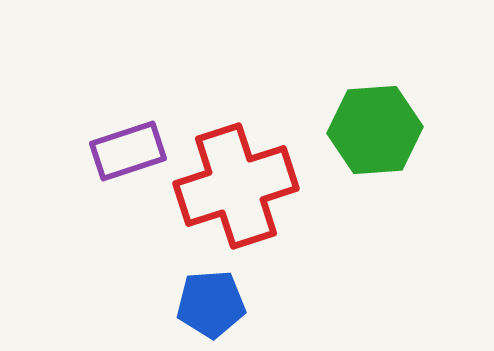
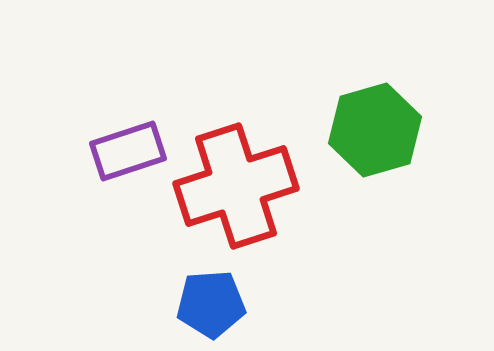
green hexagon: rotated 12 degrees counterclockwise
